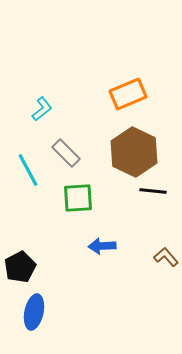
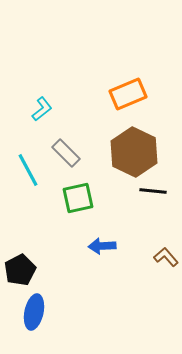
green square: rotated 8 degrees counterclockwise
black pentagon: moved 3 px down
